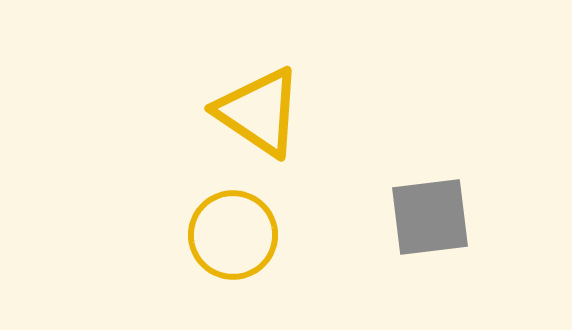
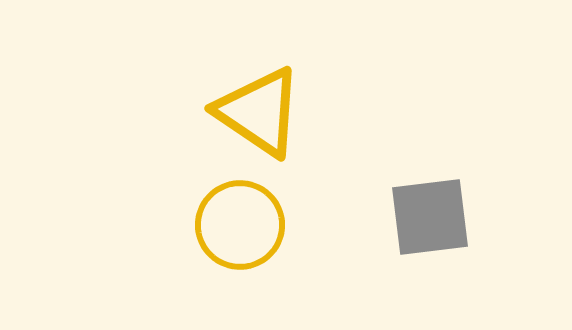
yellow circle: moved 7 px right, 10 px up
